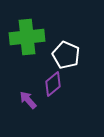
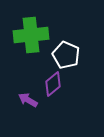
green cross: moved 4 px right, 2 px up
purple arrow: rotated 18 degrees counterclockwise
